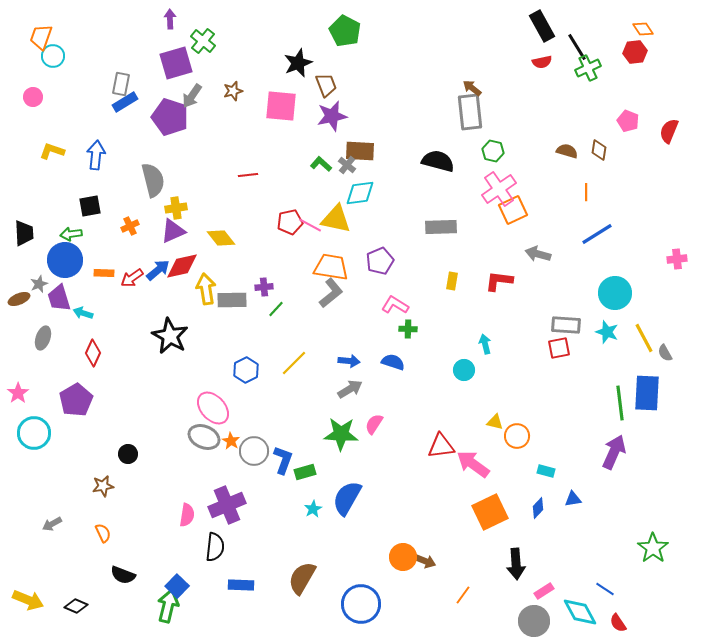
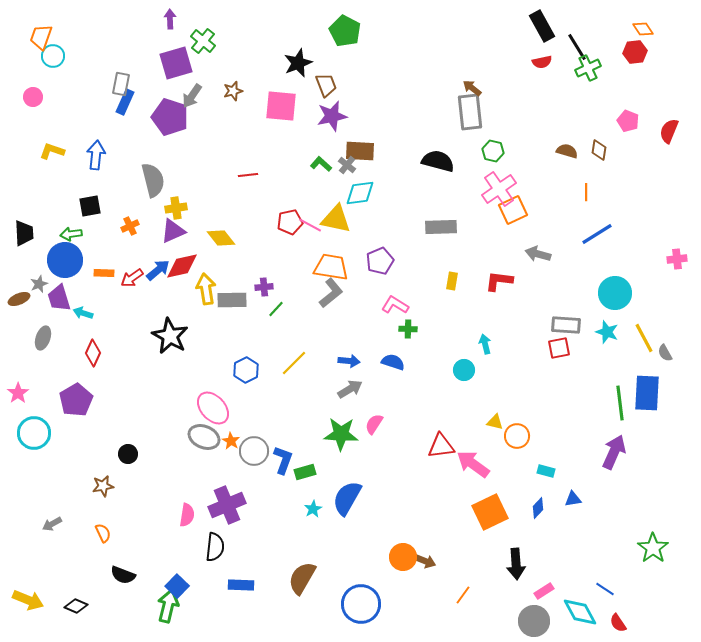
blue rectangle at (125, 102): rotated 35 degrees counterclockwise
